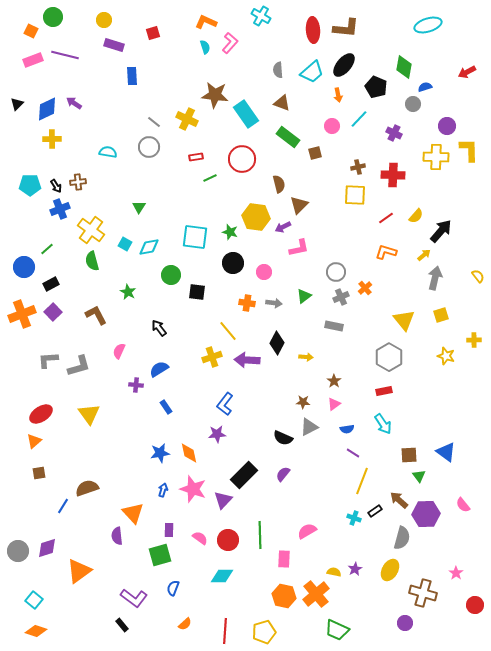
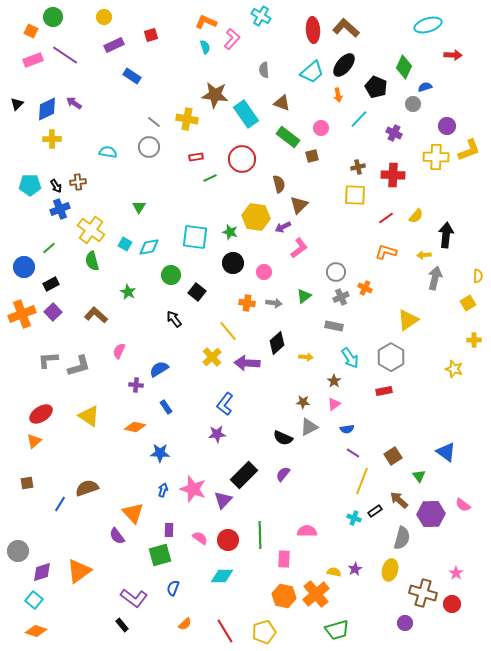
yellow circle at (104, 20): moved 3 px up
brown L-shape at (346, 28): rotated 144 degrees counterclockwise
red square at (153, 33): moved 2 px left, 2 px down
pink L-shape at (230, 43): moved 2 px right, 4 px up
purple rectangle at (114, 45): rotated 42 degrees counterclockwise
purple line at (65, 55): rotated 20 degrees clockwise
green diamond at (404, 67): rotated 15 degrees clockwise
gray semicircle at (278, 70): moved 14 px left
red arrow at (467, 72): moved 14 px left, 17 px up; rotated 150 degrees counterclockwise
blue rectangle at (132, 76): rotated 54 degrees counterclockwise
yellow cross at (187, 119): rotated 15 degrees counterclockwise
pink circle at (332, 126): moved 11 px left, 2 px down
yellow L-shape at (469, 150): rotated 70 degrees clockwise
brown square at (315, 153): moved 3 px left, 3 px down
black arrow at (441, 231): moved 5 px right, 4 px down; rotated 35 degrees counterclockwise
pink L-shape at (299, 248): rotated 25 degrees counterclockwise
green line at (47, 249): moved 2 px right, 1 px up
yellow arrow at (424, 255): rotated 144 degrees counterclockwise
yellow semicircle at (478, 276): rotated 40 degrees clockwise
orange cross at (365, 288): rotated 24 degrees counterclockwise
black square at (197, 292): rotated 30 degrees clockwise
brown L-shape at (96, 315): rotated 20 degrees counterclockwise
yellow square at (441, 315): moved 27 px right, 12 px up; rotated 14 degrees counterclockwise
yellow triangle at (404, 320): moved 4 px right; rotated 35 degrees clockwise
black arrow at (159, 328): moved 15 px right, 9 px up
black diamond at (277, 343): rotated 20 degrees clockwise
yellow star at (446, 356): moved 8 px right, 13 px down
yellow cross at (212, 357): rotated 24 degrees counterclockwise
gray hexagon at (389, 357): moved 2 px right
purple arrow at (247, 360): moved 3 px down
yellow triangle at (89, 414): moved 2 px down; rotated 20 degrees counterclockwise
cyan arrow at (383, 424): moved 33 px left, 66 px up
blue star at (160, 453): rotated 12 degrees clockwise
orange diamond at (189, 453): moved 54 px left, 26 px up; rotated 65 degrees counterclockwise
brown square at (409, 455): moved 16 px left, 1 px down; rotated 30 degrees counterclockwise
brown square at (39, 473): moved 12 px left, 10 px down
pink semicircle at (463, 505): rotated 14 degrees counterclockwise
blue line at (63, 506): moved 3 px left, 2 px up
purple hexagon at (426, 514): moved 5 px right
pink semicircle at (307, 531): rotated 30 degrees clockwise
purple semicircle at (117, 536): rotated 30 degrees counterclockwise
purple diamond at (47, 548): moved 5 px left, 24 px down
yellow ellipse at (390, 570): rotated 15 degrees counterclockwise
red circle at (475, 605): moved 23 px left, 1 px up
green trapezoid at (337, 630): rotated 40 degrees counterclockwise
red line at (225, 631): rotated 35 degrees counterclockwise
